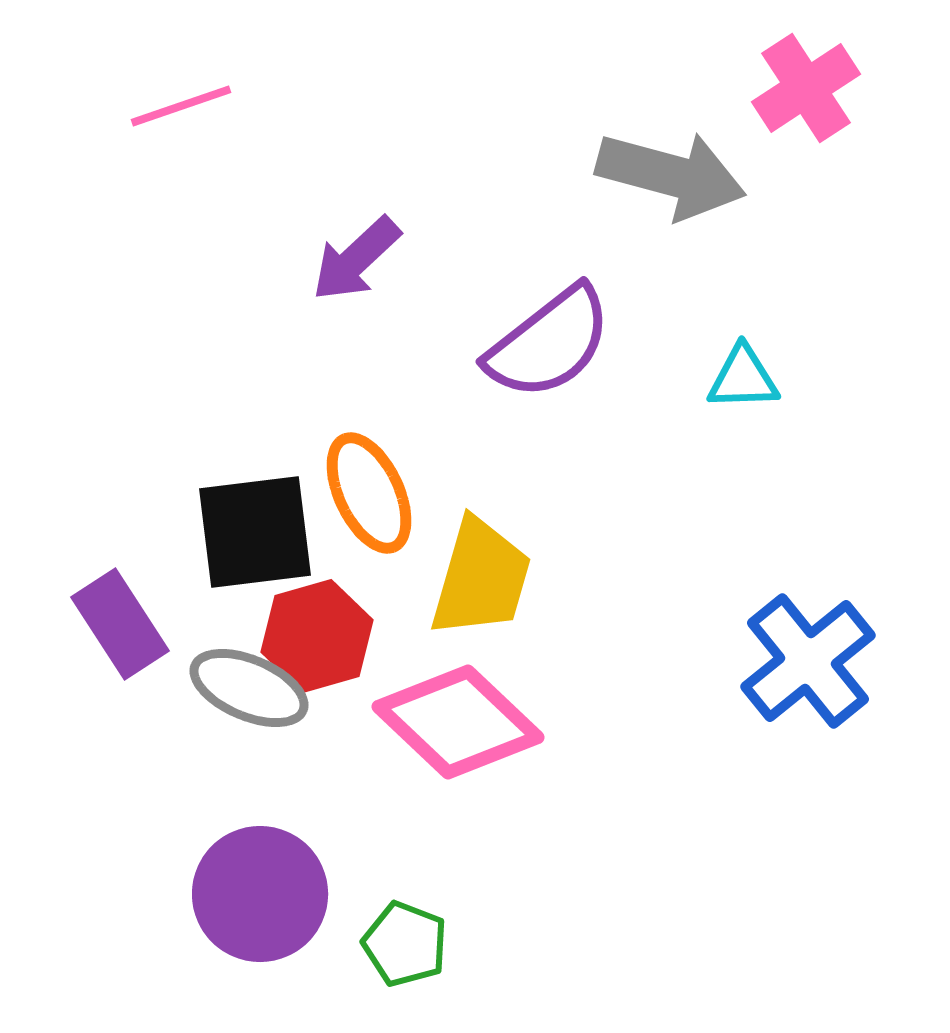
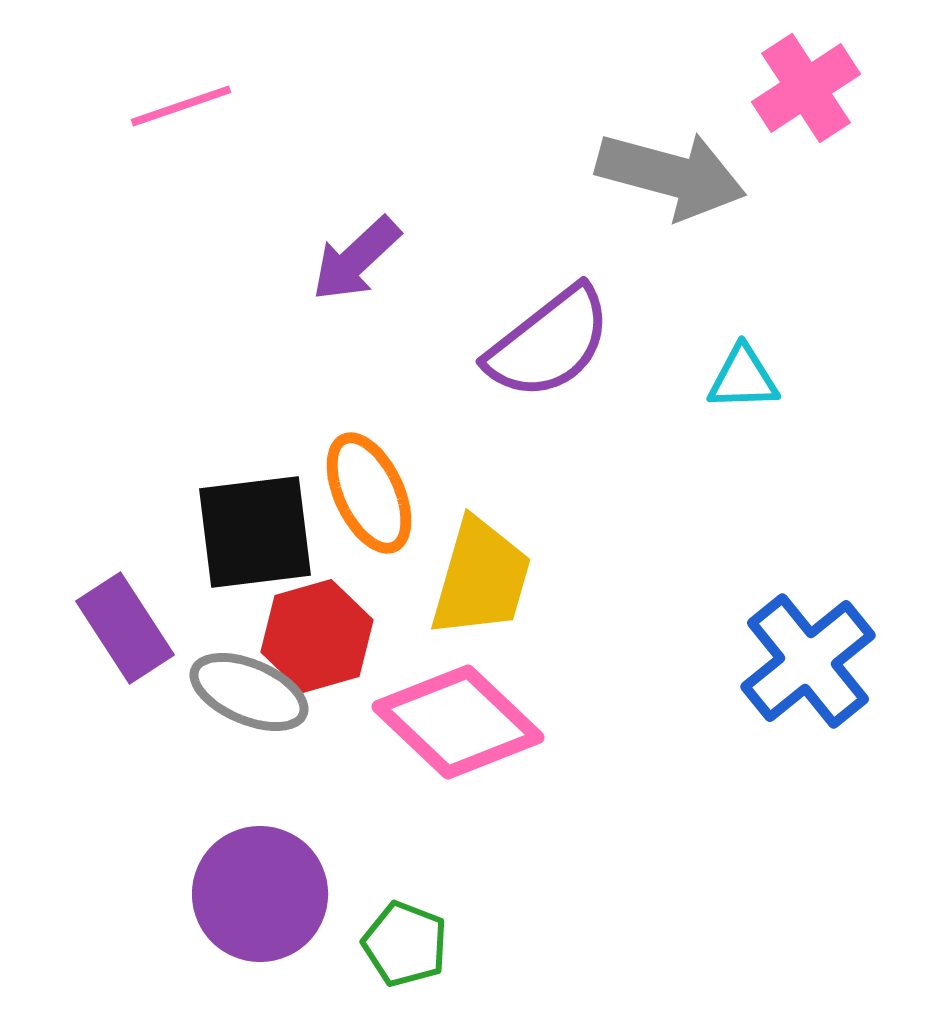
purple rectangle: moved 5 px right, 4 px down
gray ellipse: moved 4 px down
